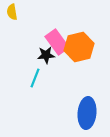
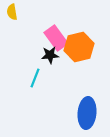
pink rectangle: moved 1 px left, 4 px up
black star: moved 4 px right
